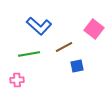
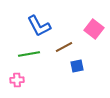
blue L-shape: rotated 20 degrees clockwise
